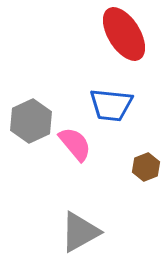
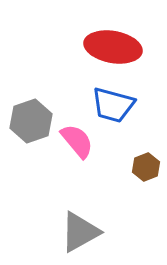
red ellipse: moved 11 px left, 13 px down; rotated 48 degrees counterclockwise
blue trapezoid: moved 2 px right; rotated 9 degrees clockwise
gray hexagon: rotated 6 degrees clockwise
pink semicircle: moved 2 px right, 3 px up
